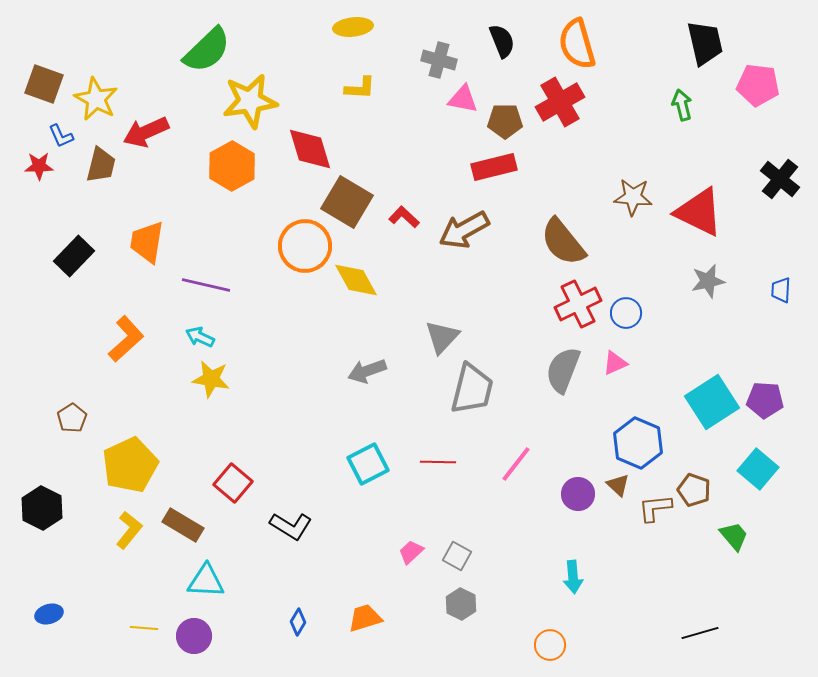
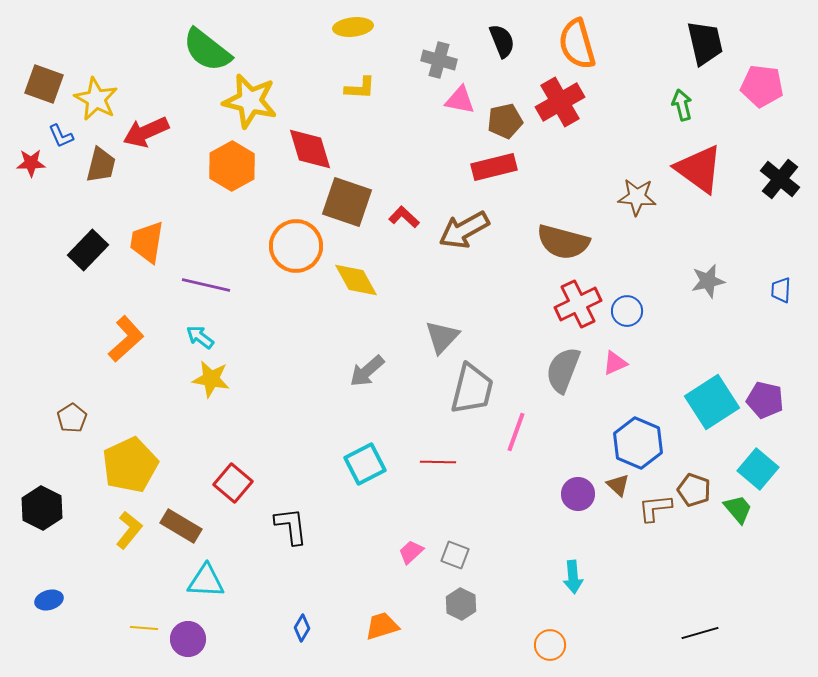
green semicircle at (207, 50): rotated 82 degrees clockwise
pink pentagon at (758, 85): moved 4 px right, 1 px down
pink triangle at (463, 99): moved 3 px left, 1 px down
yellow star at (250, 101): rotated 22 degrees clockwise
brown pentagon at (505, 121): rotated 12 degrees counterclockwise
red star at (39, 166): moved 8 px left, 3 px up
brown star at (633, 197): moved 4 px right
brown square at (347, 202): rotated 12 degrees counterclockwise
red triangle at (699, 212): moved 43 px up; rotated 10 degrees clockwise
brown semicircle at (563, 242): rotated 36 degrees counterclockwise
orange circle at (305, 246): moved 9 px left
black rectangle at (74, 256): moved 14 px right, 6 px up
blue circle at (626, 313): moved 1 px right, 2 px up
cyan arrow at (200, 337): rotated 12 degrees clockwise
gray arrow at (367, 371): rotated 21 degrees counterclockwise
purple pentagon at (765, 400): rotated 9 degrees clockwise
cyan square at (368, 464): moved 3 px left
pink line at (516, 464): moved 32 px up; rotated 18 degrees counterclockwise
brown rectangle at (183, 525): moved 2 px left, 1 px down
black L-shape at (291, 526): rotated 129 degrees counterclockwise
green trapezoid at (734, 536): moved 4 px right, 27 px up
gray square at (457, 556): moved 2 px left, 1 px up; rotated 8 degrees counterclockwise
blue ellipse at (49, 614): moved 14 px up
orange trapezoid at (365, 618): moved 17 px right, 8 px down
blue diamond at (298, 622): moved 4 px right, 6 px down
purple circle at (194, 636): moved 6 px left, 3 px down
